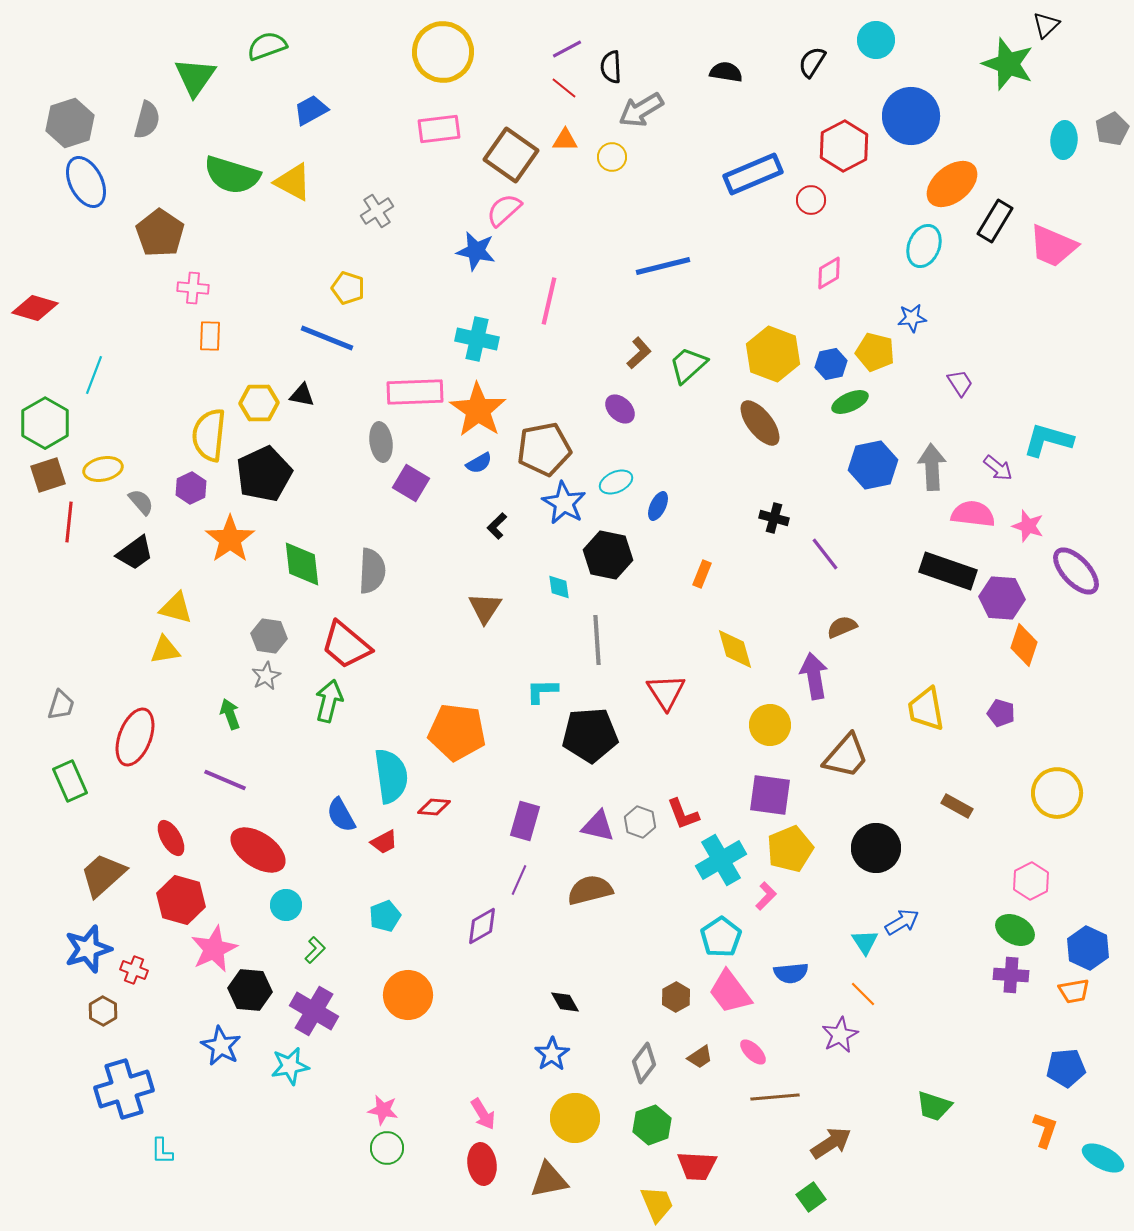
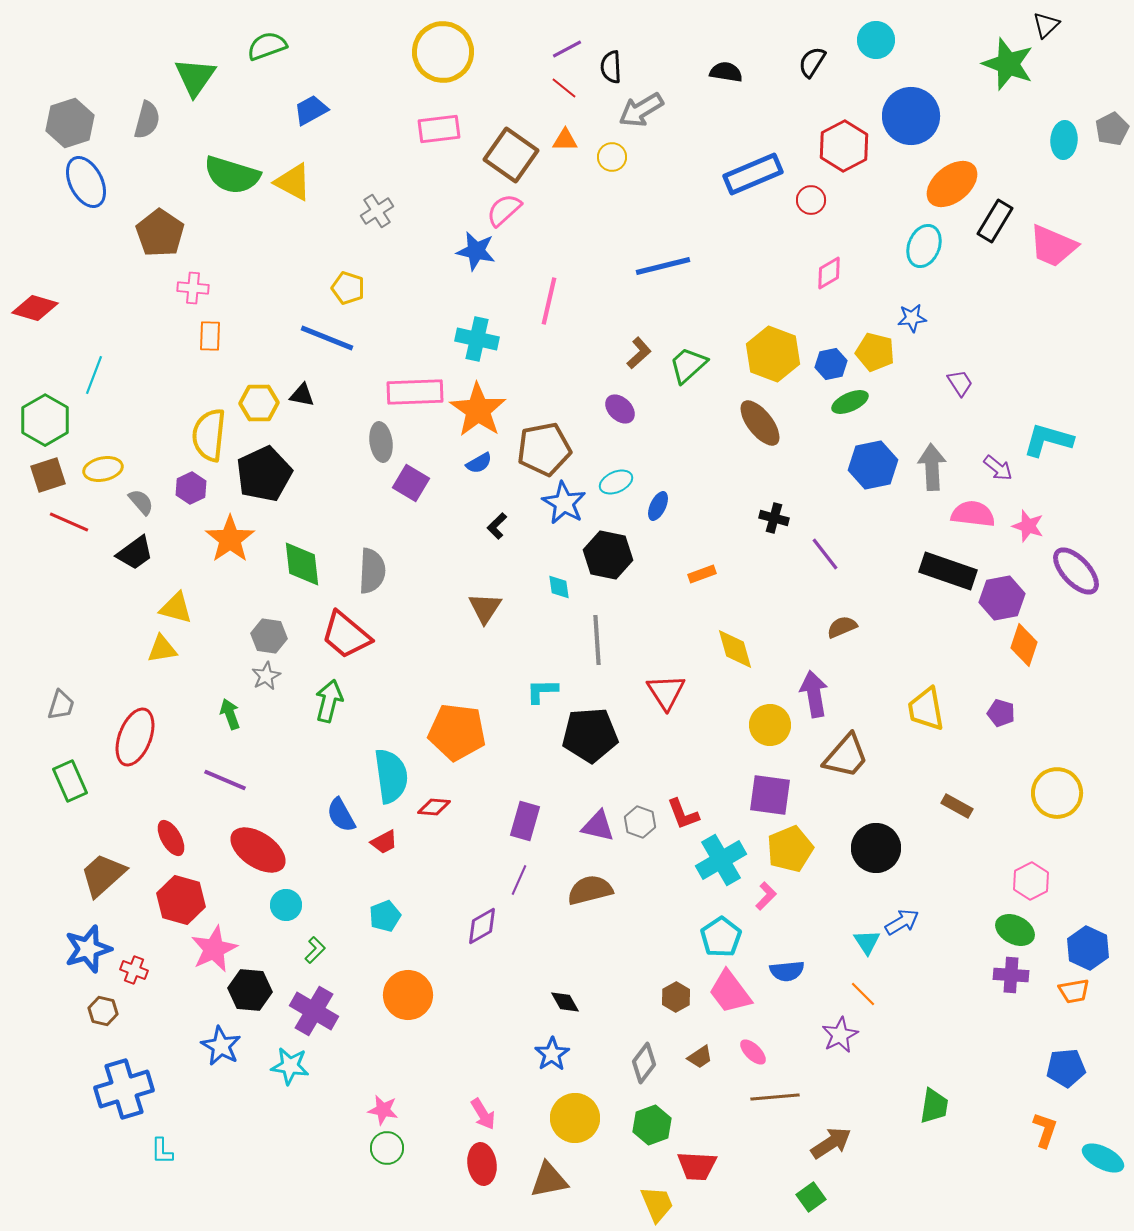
green hexagon at (45, 423): moved 3 px up
red line at (69, 522): rotated 72 degrees counterclockwise
orange rectangle at (702, 574): rotated 48 degrees clockwise
purple hexagon at (1002, 598): rotated 15 degrees counterclockwise
red trapezoid at (346, 645): moved 10 px up
yellow triangle at (165, 650): moved 3 px left, 1 px up
purple arrow at (814, 676): moved 18 px down
cyan triangle at (865, 942): moved 2 px right
blue semicircle at (791, 973): moved 4 px left, 2 px up
brown hexagon at (103, 1011): rotated 16 degrees counterclockwise
cyan star at (290, 1066): rotated 18 degrees clockwise
green trapezoid at (934, 1106): rotated 99 degrees counterclockwise
